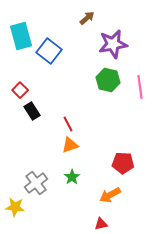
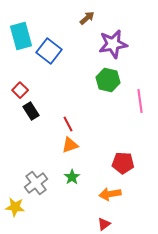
pink line: moved 14 px down
black rectangle: moved 1 px left
orange arrow: moved 1 px up; rotated 20 degrees clockwise
red triangle: moved 3 px right; rotated 24 degrees counterclockwise
